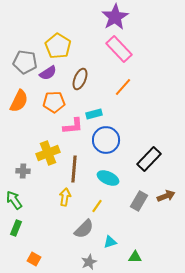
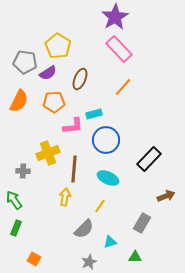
gray rectangle: moved 3 px right, 22 px down
yellow line: moved 3 px right
